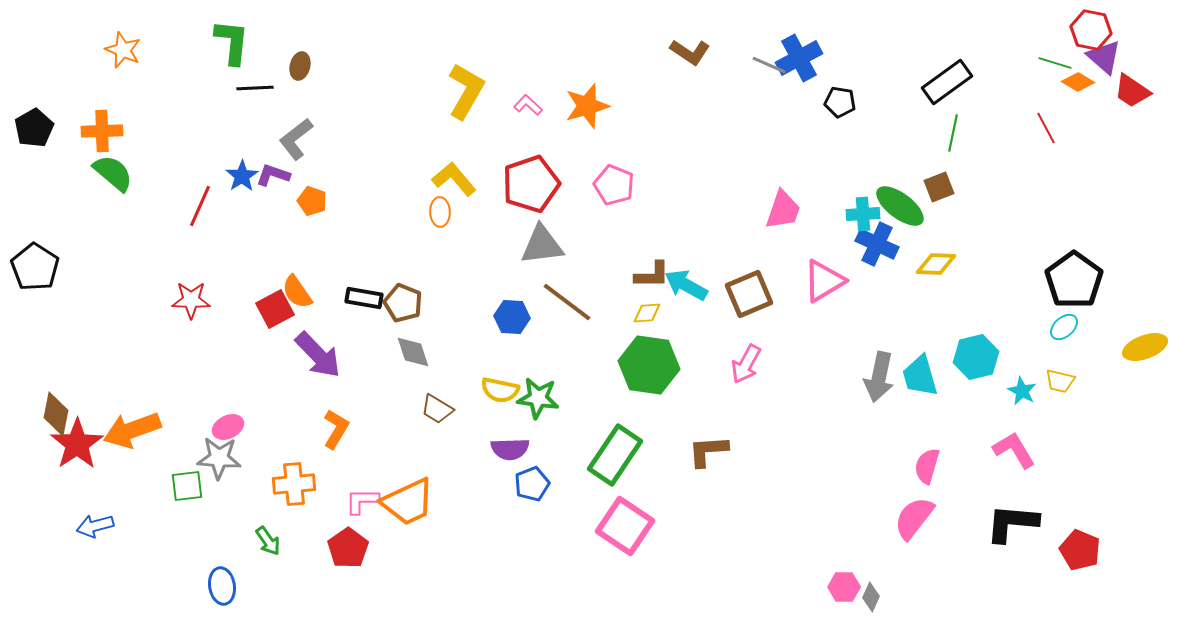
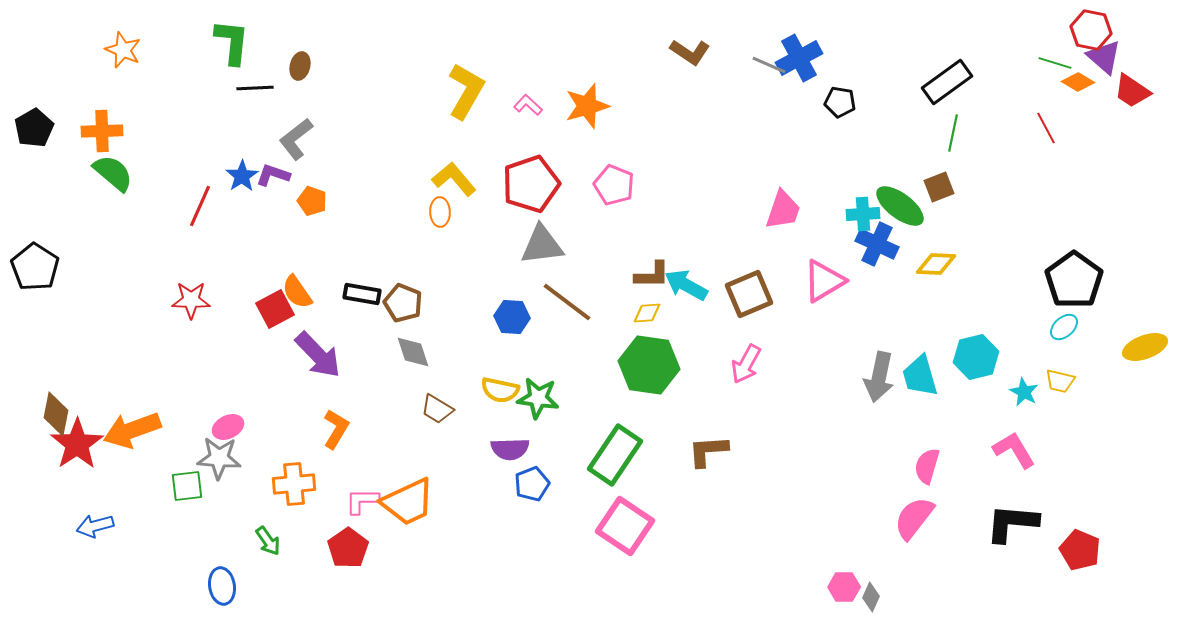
black rectangle at (364, 298): moved 2 px left, 4 px up
cyan star at (1022, 391): moved 2 px right, 1 px down
